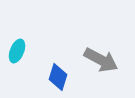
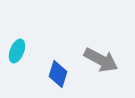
blue diamond: moved 3 px up
